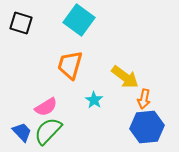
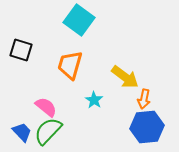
black square: moved 27 px down
pink semicircle: rotated 110 degrees counterclockwise
